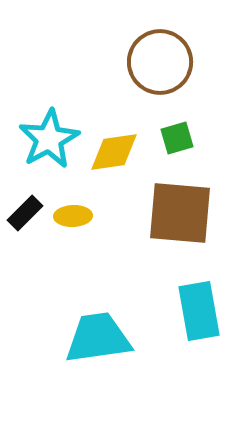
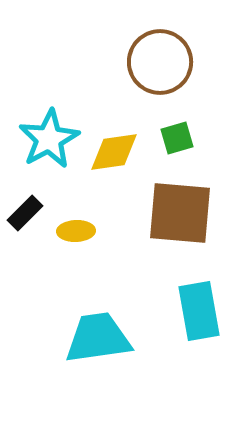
yellow ellipse: moved 3 px right, 15 px down
